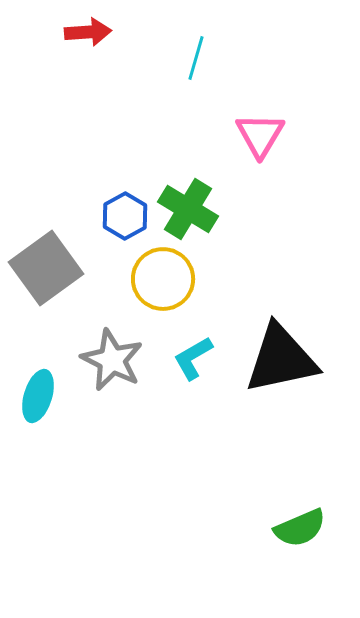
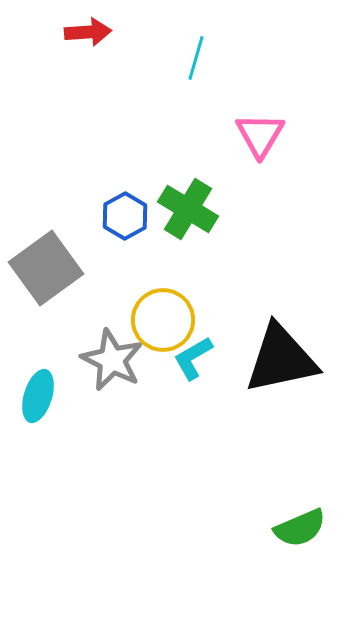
yellow circle: moved 41 px down
